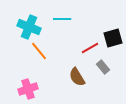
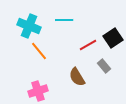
cyan line: moved 2 px right, 1 px down
cyan cross: moved 1 px up
black square: rotated 18 degrees counterclockwise
red line: moved 2 px left, 3 px up
gray rectangle: moved 1 px right, 1 px up
pink cross: moved 10 px right, 2 px down
